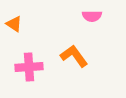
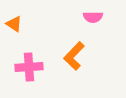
pink semicircle: moved 1 px right, 1 px down
orange L-shape: rotated 100 degrees counterclockwise
